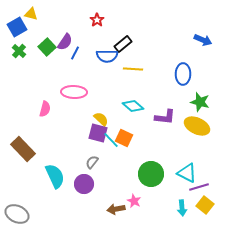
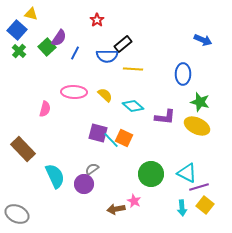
blue square: moved 3 px down; rotated 18 degrees counterclockwise
purple semicircle: moved 6 px left, 4 px up
yellow semicircle: moved 4 px right, 24 px up
gray semicircle: moved 7 px down; rotated 16 degrees clockwise
